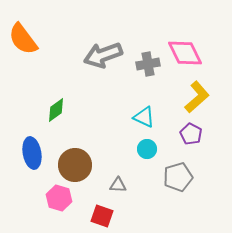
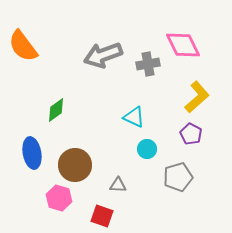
orange semicircle: moved 7 px down
pink diamond: moved 2 px left, 8 px up
cyan triangle: moved 10 px left
